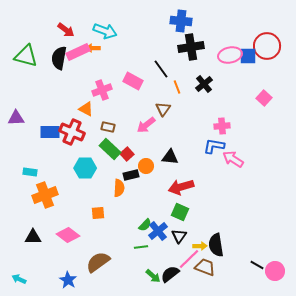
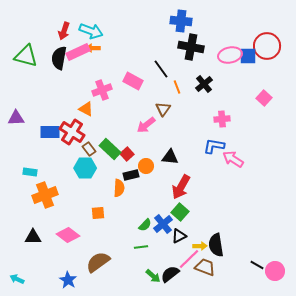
red arrow at (66, 30): moved 2 px left, 1 px down; rotated 72 degrees clockwise
cyan arrow at (105, 31): moved 14 px left
black cross at (191, 47): rotated 20 degrees clockwise
pink cross at (222, 126): moved 7 px up
brown rectangle at (108, 127): moved 19 px left, 22 px down; rotated 40 degrees clockwise
red cross at (72, 132): rotated 10 degrees clockwise
red arrow at (181, 187): rotated 45 degrees counterclockwise
green square at (180, 212): rotated 18 degrees clockwise
blue cross at (158, 231): moved 5 px right, 7 px up
black triangle at (179, 236): rotated 28 degrees clockwise
cyan arrow at (19, 279): moved 2 px left
